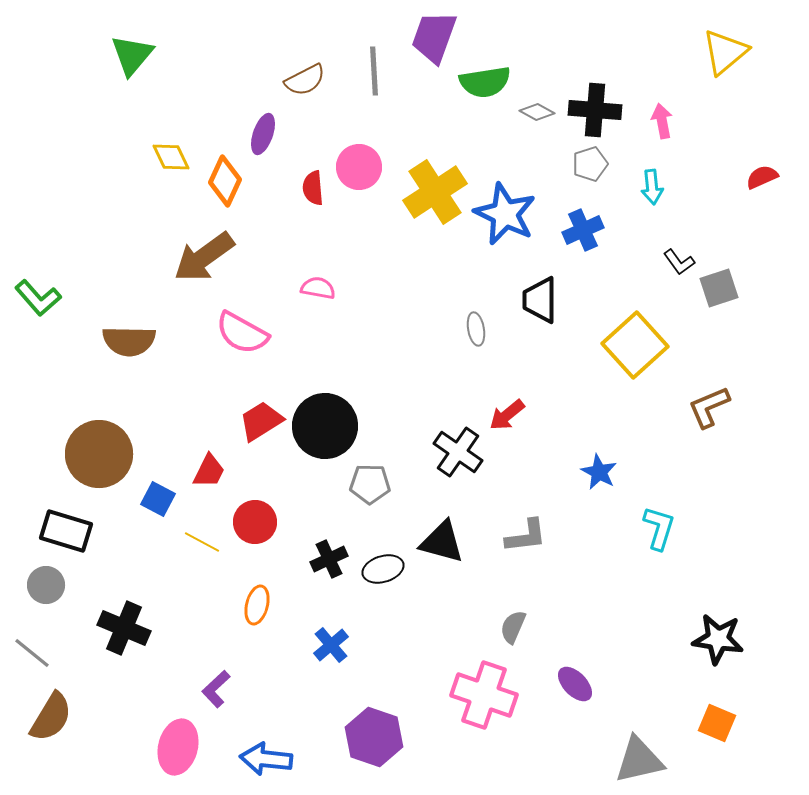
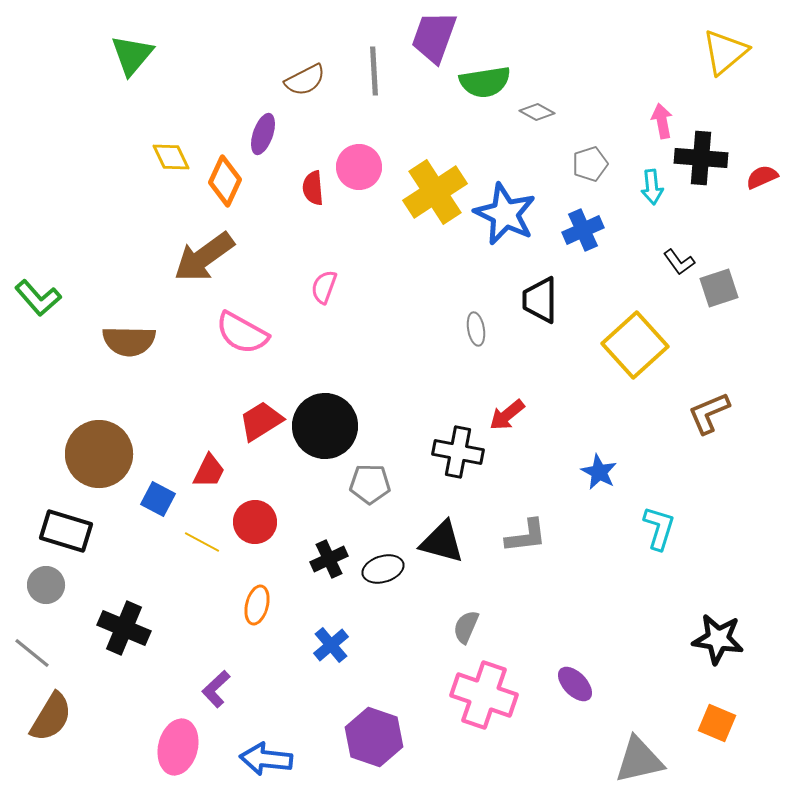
black cross at (595, 110): moved 106 px right, 48 px down
pink semicircle at (318, 288): moved 6 px right, 1 px up; rotated 80 degrees counterclockwise
brown L-shape at (709, 407): moved 6 px down
black cross at (458, 452): rotated 24 degrees counterclockwise
gray semicircle at (513, 627): moved 47 px left
